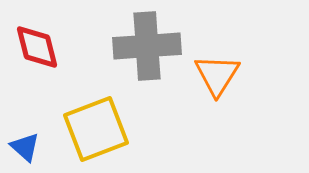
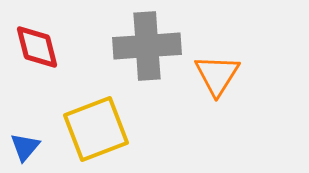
blue triangle: rotated 28 degrees clockwise
